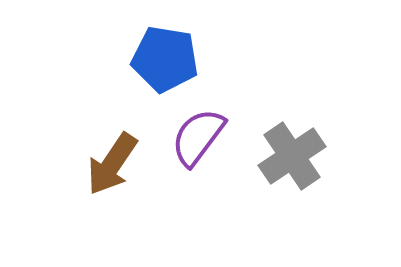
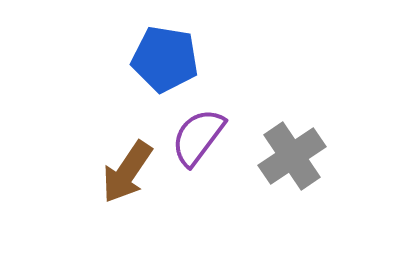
brown arrow: moved 15 px right, 8 px down
